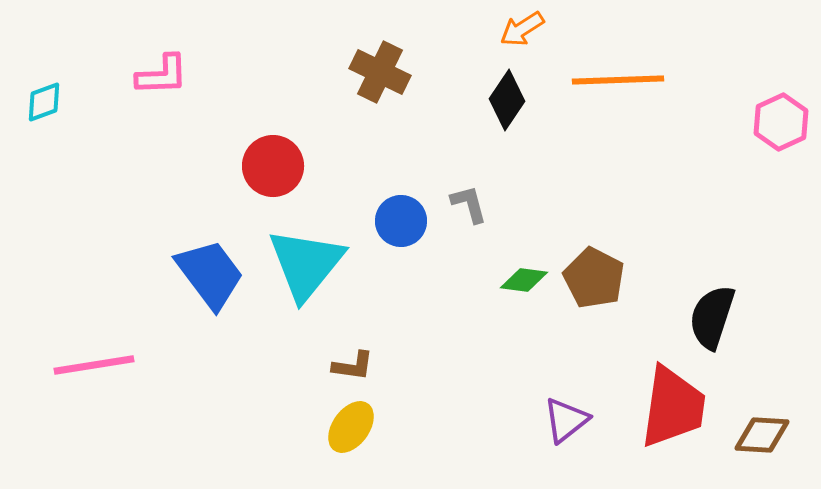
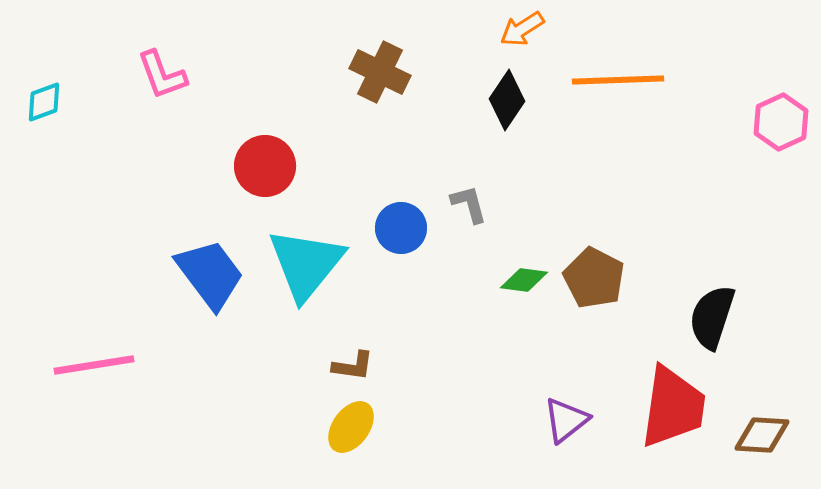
pink L-shape: rotated 72 degrees clockwise
red circle: moved 8 px left
blue circle: moved 7 px down
